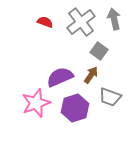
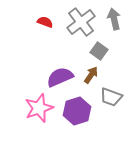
gray trapezoid: moved 1 px right
pink star: moved 3 px right, 5 px down
purple hexagon: moved 2 px right, 3 px down
